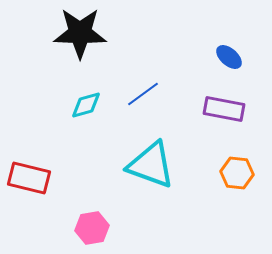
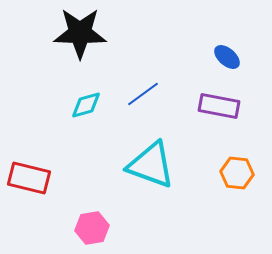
blue ellipse: moved 2 px left
purple rectangle: moved 5 px left, 3 px up
